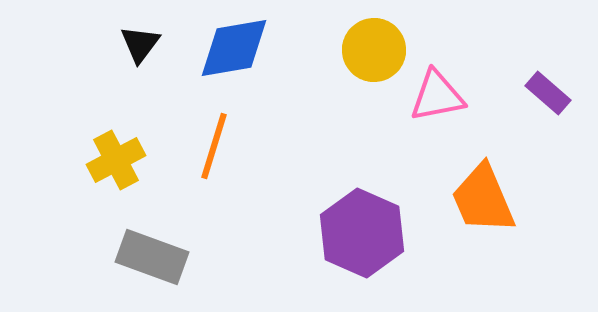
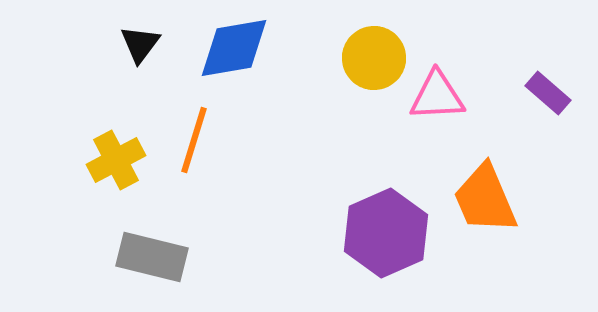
yellow circle: moved 8 px down
pink triangle: rotated 8 degrees clockwise
orange line: moved 20 px left, 6 px up
orange trapezoid: moved 2 px right
purple hexagon: moved 24 px right; rotated 12 degrees clockwise
gray rectangle: rotated 6 degrees counterclockwise
